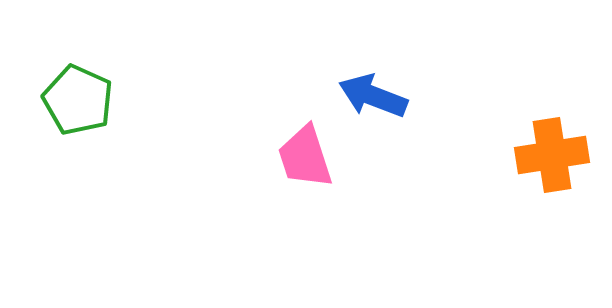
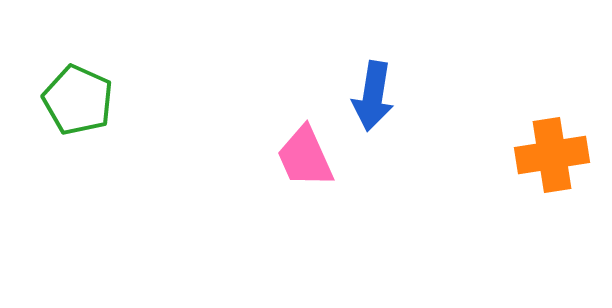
blue arrow: rotated 102 degrees counterclockwise
pink trapezoid: rotated 6 degrees counterclockwise
